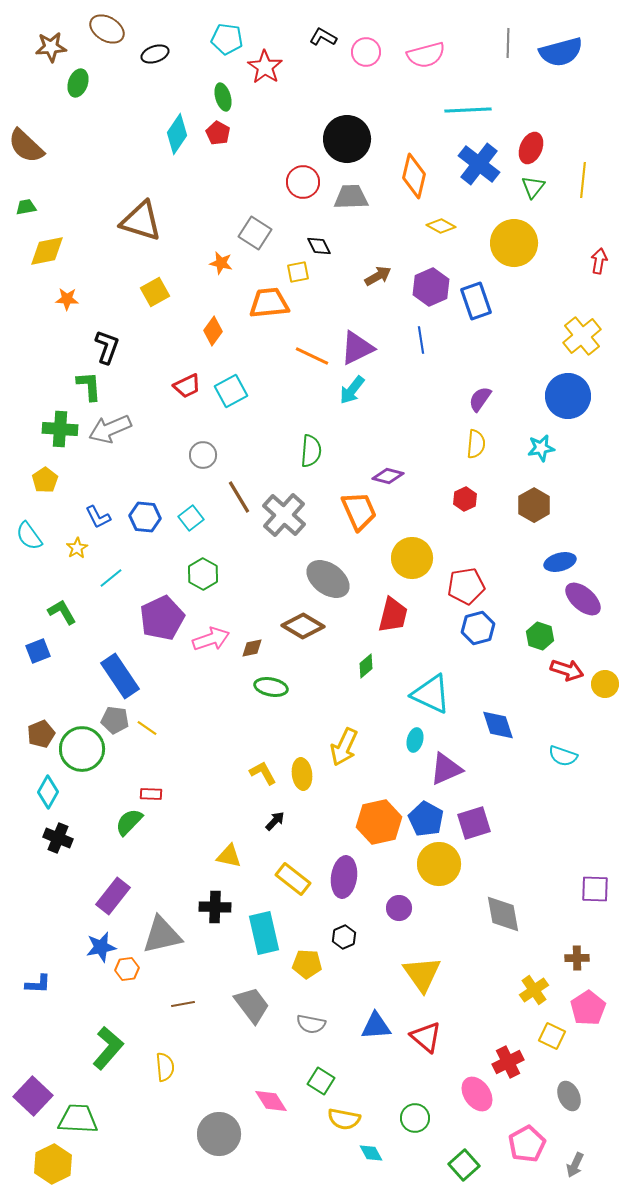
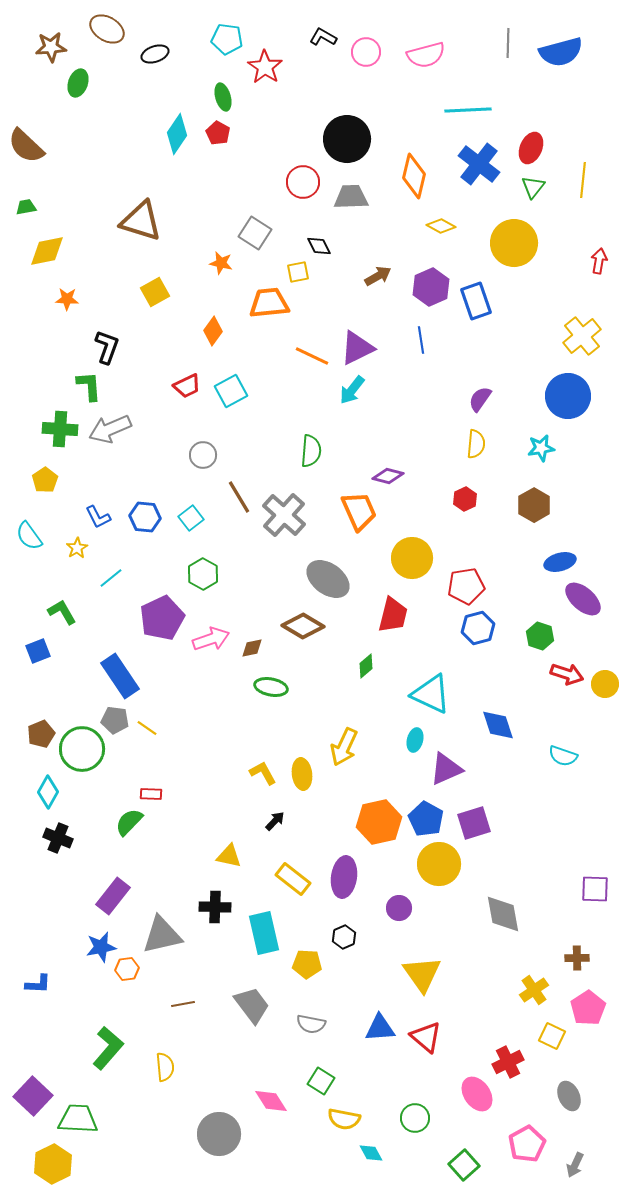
red arrow at (567, 670): moved 4 px down
blue triangle at (376, 1026): moved 4 px right, 2 px down
